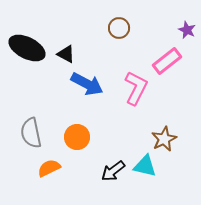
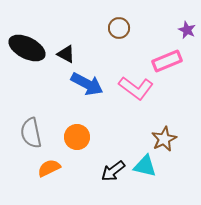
pink rectangle: rotated 16 degrees clockwise
pink L-shape: rotated 100 degrees clockwise
